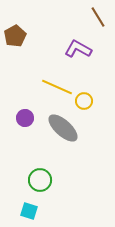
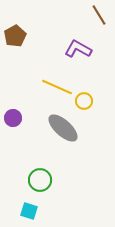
brown line: moved 1 px right, 2 px up
purple circle: moved 12 px left
